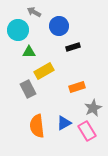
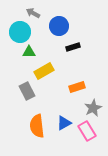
gray arrow: moved 1 px left, 1 px down
cyan circle: moved 2 px right, 2 px down
gray rectangle: moved 1 px left, 2 px down
